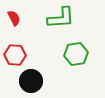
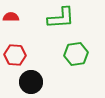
red semicircle: moved 3 px left, 1 px up; rotated 63 degrees counterclockwise
black circle: moved 1 px down
